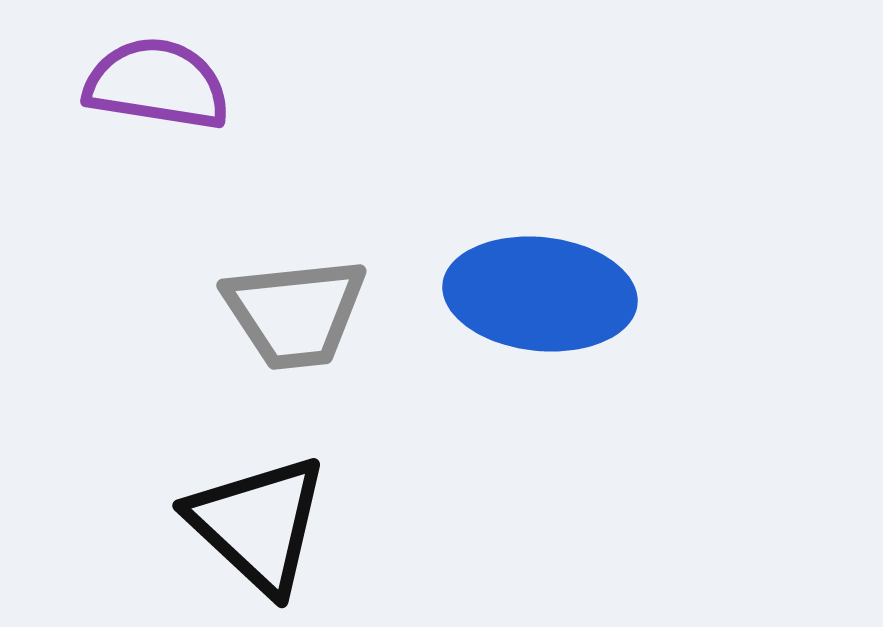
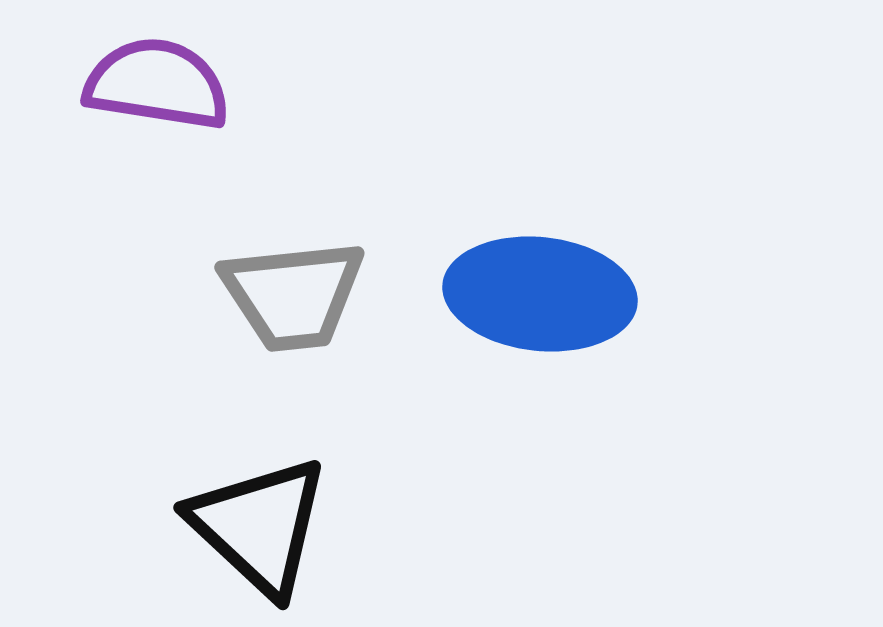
gray trapezoid: moved 2 px left, 18 px up
black triangle: moved 1 px right, 2 px down
